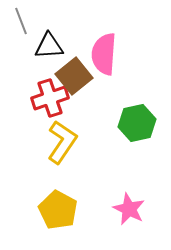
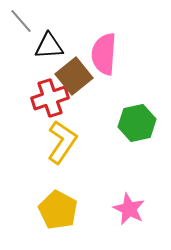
gray line: rotated 20 degrees counterclockwise
